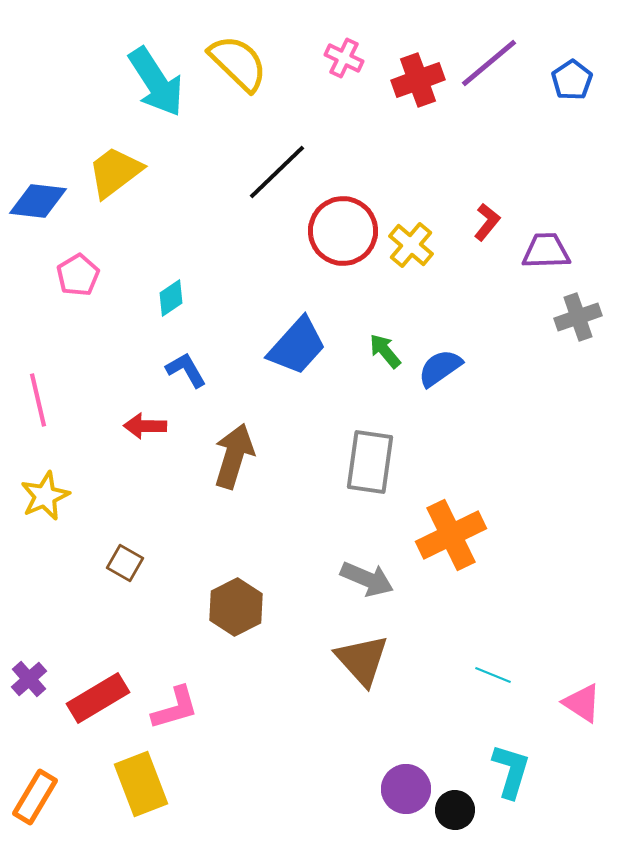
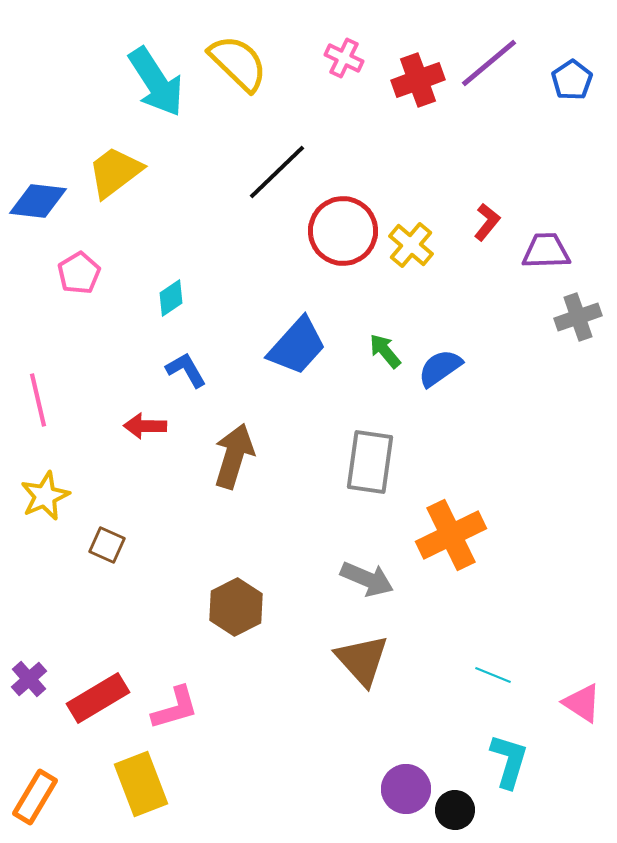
pink pentagon: moved 1 px right, 2 px up
brown square: moved 18 px left, 18 px up; rotated 6 degrees counterclockwise
cyan L-shape: moved 2 px left, 10 px up
